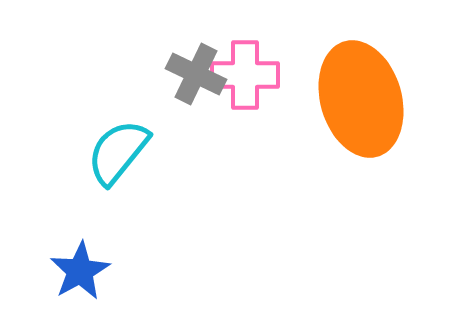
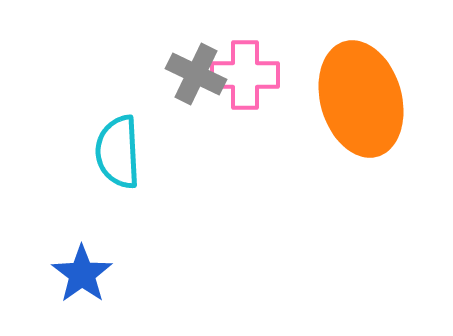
cyan semicircle: rotated 42 degrees counterclockwise
blue star: moved 2 px right, 3 px down; rotated 6 degrees counterclockwise
